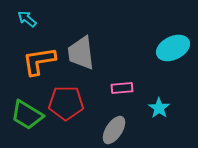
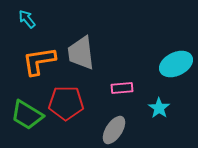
cyan arrow: rotated 12 degrees clockwise
cyan ellipse: moved 3 px right, 16 px down
